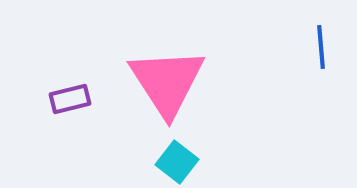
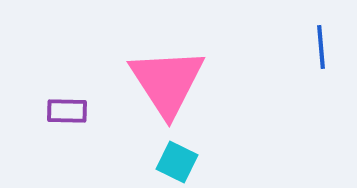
purple rectangle: moved 3 px left, 12 px down; rotated 15 degrees clockwise
cyan square: rotated 12 degrees counterclockwise
